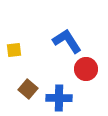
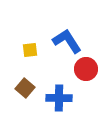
yellow square: moved 16 px right
brown square: moved 3 px left, 1 px up
